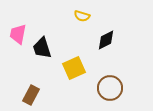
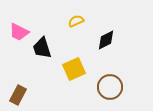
yellow semicircle: moved 6 px left, 5 px down; rotated 140 degrees clockwise
pink trapezoid: moved 1 px right, 2 px up; rotated 75 degrees counterclockwise
yellow square: moved 1 px down
brown circle: moved 1 px up
brown rectangle: moved 13 px left
